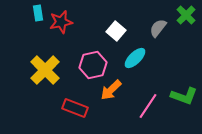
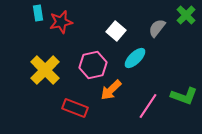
gray semicircle: moved 1 px left
